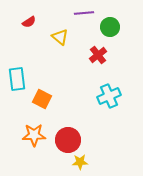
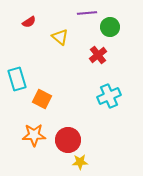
purple line: moved 3 px right
cyan rectangle: rotated 10 degrees counterclockwise
